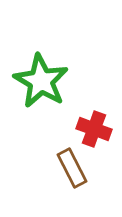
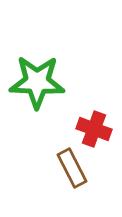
green star: moved 4 px left, 1 px down; rotated 28 degrees counterclockwise
